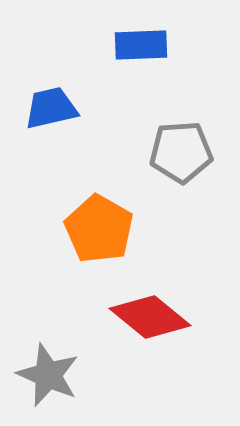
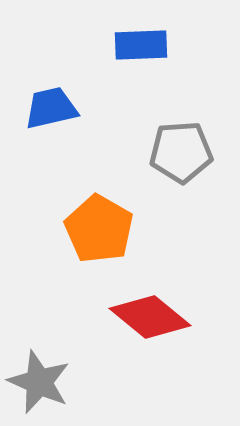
gray star: moved 9 px left, 7 px down
